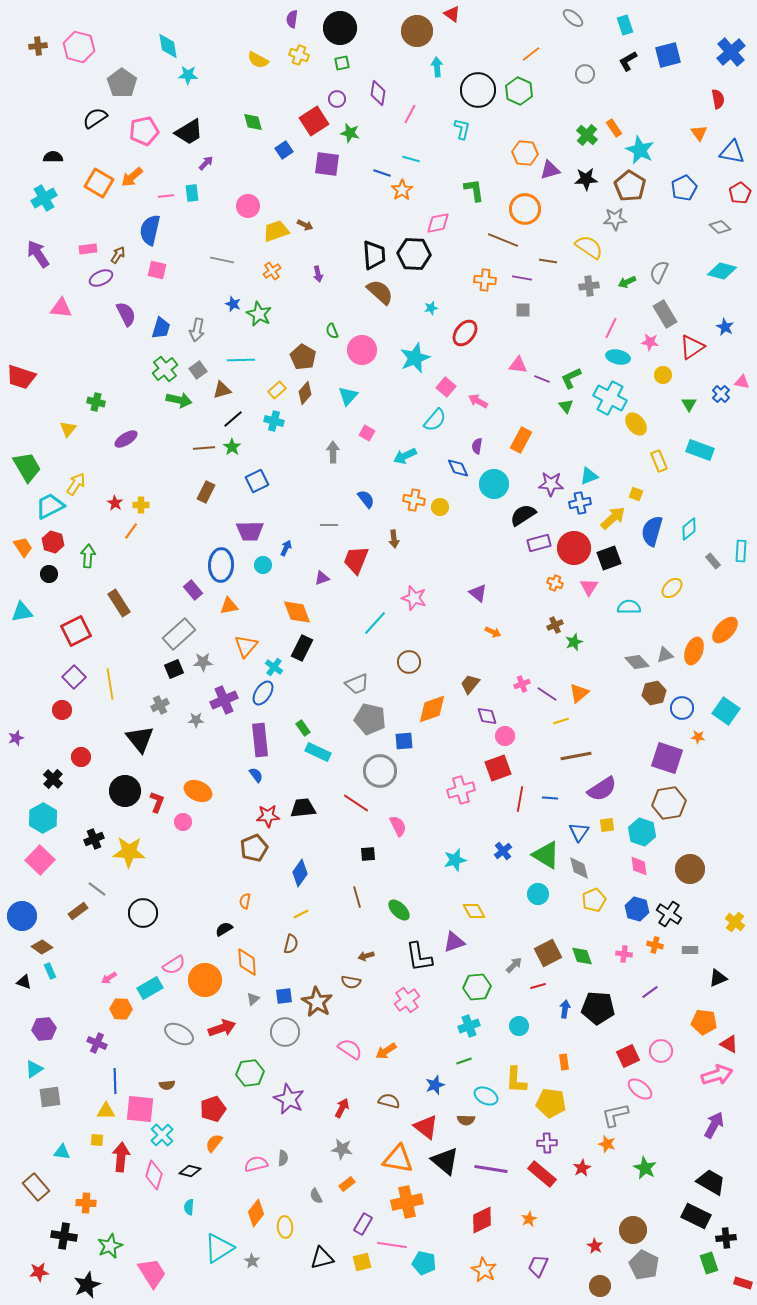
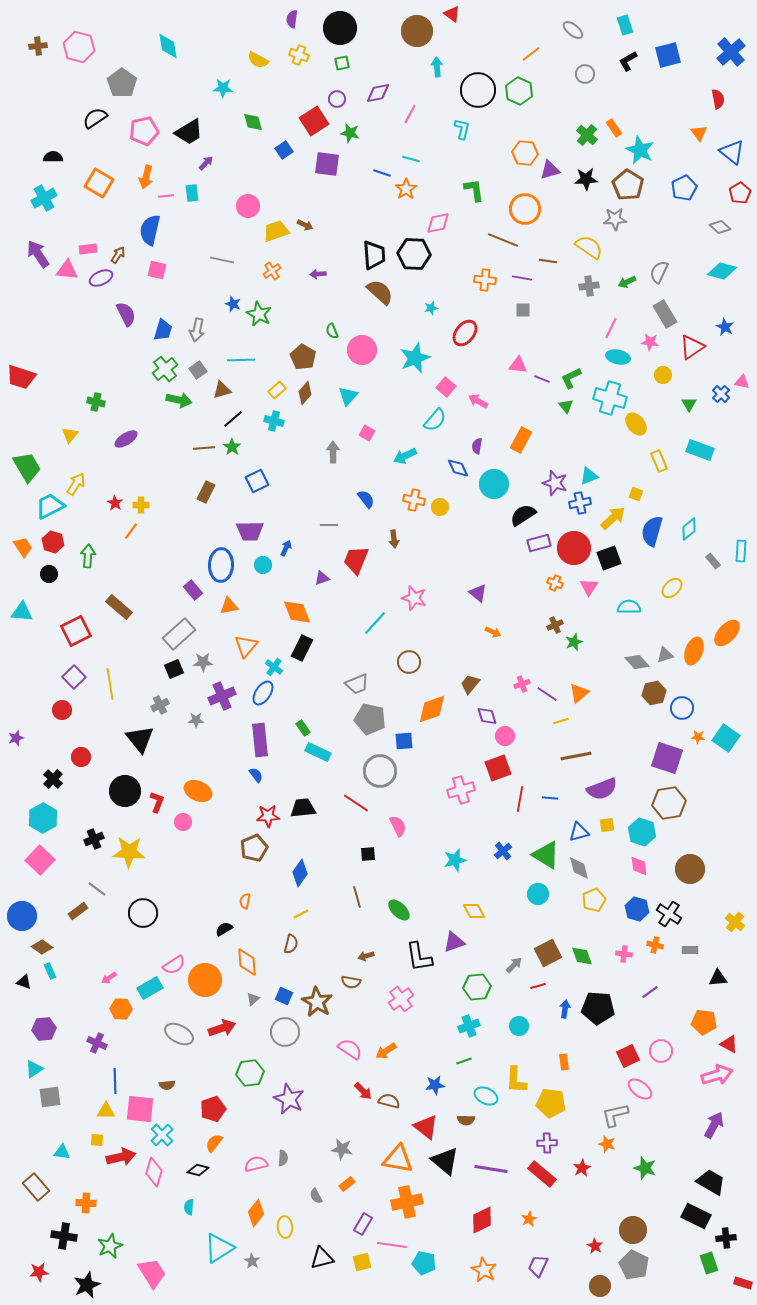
gray ellipse at (573, 18): moved 12 px down
cyan star at (188, 75): moved 35 px right, 13 px down
purple diamond at (378, 93): rotated 70 degrees clockwise
blue triangle at (732, 152): rotated 28 degrees clockwise
orange arrow at (132, 177): moved 14 px right; rotated 35 degrees counterclockwise
brown pentagon at (630, 186): moved 2 px left, 1 px up
orange star at (402, 190): moved 4 px right, 1 px up
purple arrow at (318, 274): rotated 98 degrees clockwise
pink triangle at (61, 308): moved 6 px right, 38 px up
blue trapezoid at (161, 328): moved 2 px right, 2 px down
cyan cross at (610, 398): rotated 12 degrees counterclockwise
yellow triangle at (68, 429): moved 2 px right, 6 px down
purple star at (551, 484): moved 4 px right, 1 px up; rotated 15 degrees clockwise
brown rectangle at (119, 603): moved 4 px down; rotated 16 degrees counterclockwise
cyan triangle at (22, 612): rotated 15 degrees clockwise
orange ellipse at (725, 630): moved 2 px right, 3 px down
purple cross at (224, 700): moved 2 px left, 4 px up
cyan square at (726, 711): moved 27 px down
purple semicircle at (602, 789): rotated 12 degrees clockwise
blue triangle at (579, 832): rotated 40 degrees clockwise
black triangle at (718, 978): rotated 18 degrees clockwise
blue square at (284, 996): rotated 30 degrees clockwise
pink cross at (407, 1000): moved 6 px left, 1 px up
blue star at (435, 1085): rotated 12 degrees clockwise
red arrow at (342, 1108): moved 21 px right, 17 px up; rotated 108 degrees clockwise
red arrow at (121, 1157): rotated 72 degrees clockwise
green star at (645, 1168): rotated 10 degrees counterclockwise
black diamond at (190, 1171): moved 8 px right, 1 px up
pink diamond at (154, 1175): moved 3 px up
gray pentagon at (644, 1265): moved 10 px left
